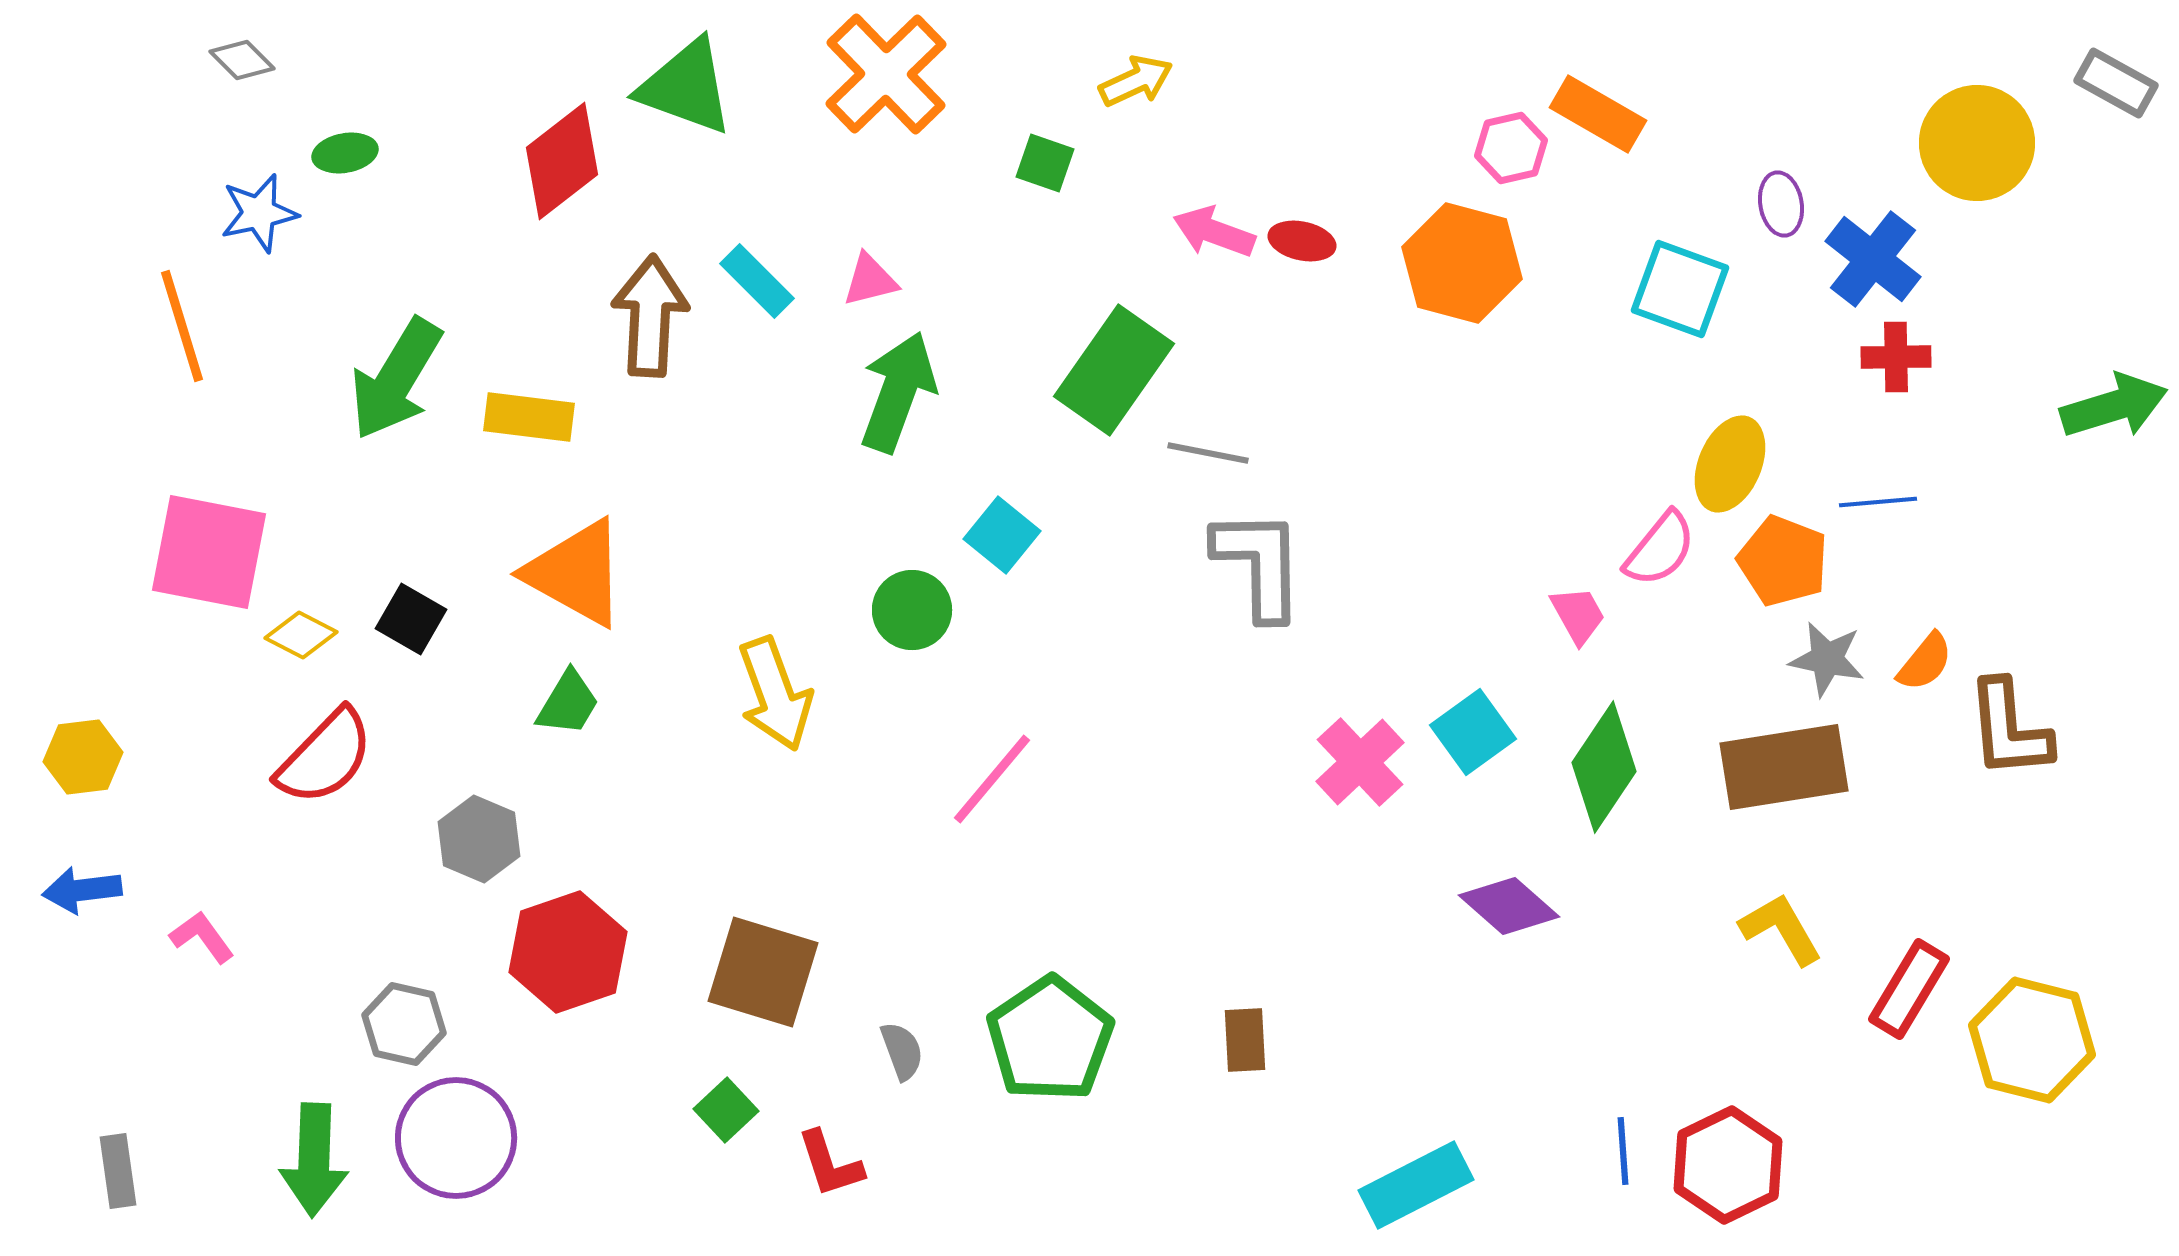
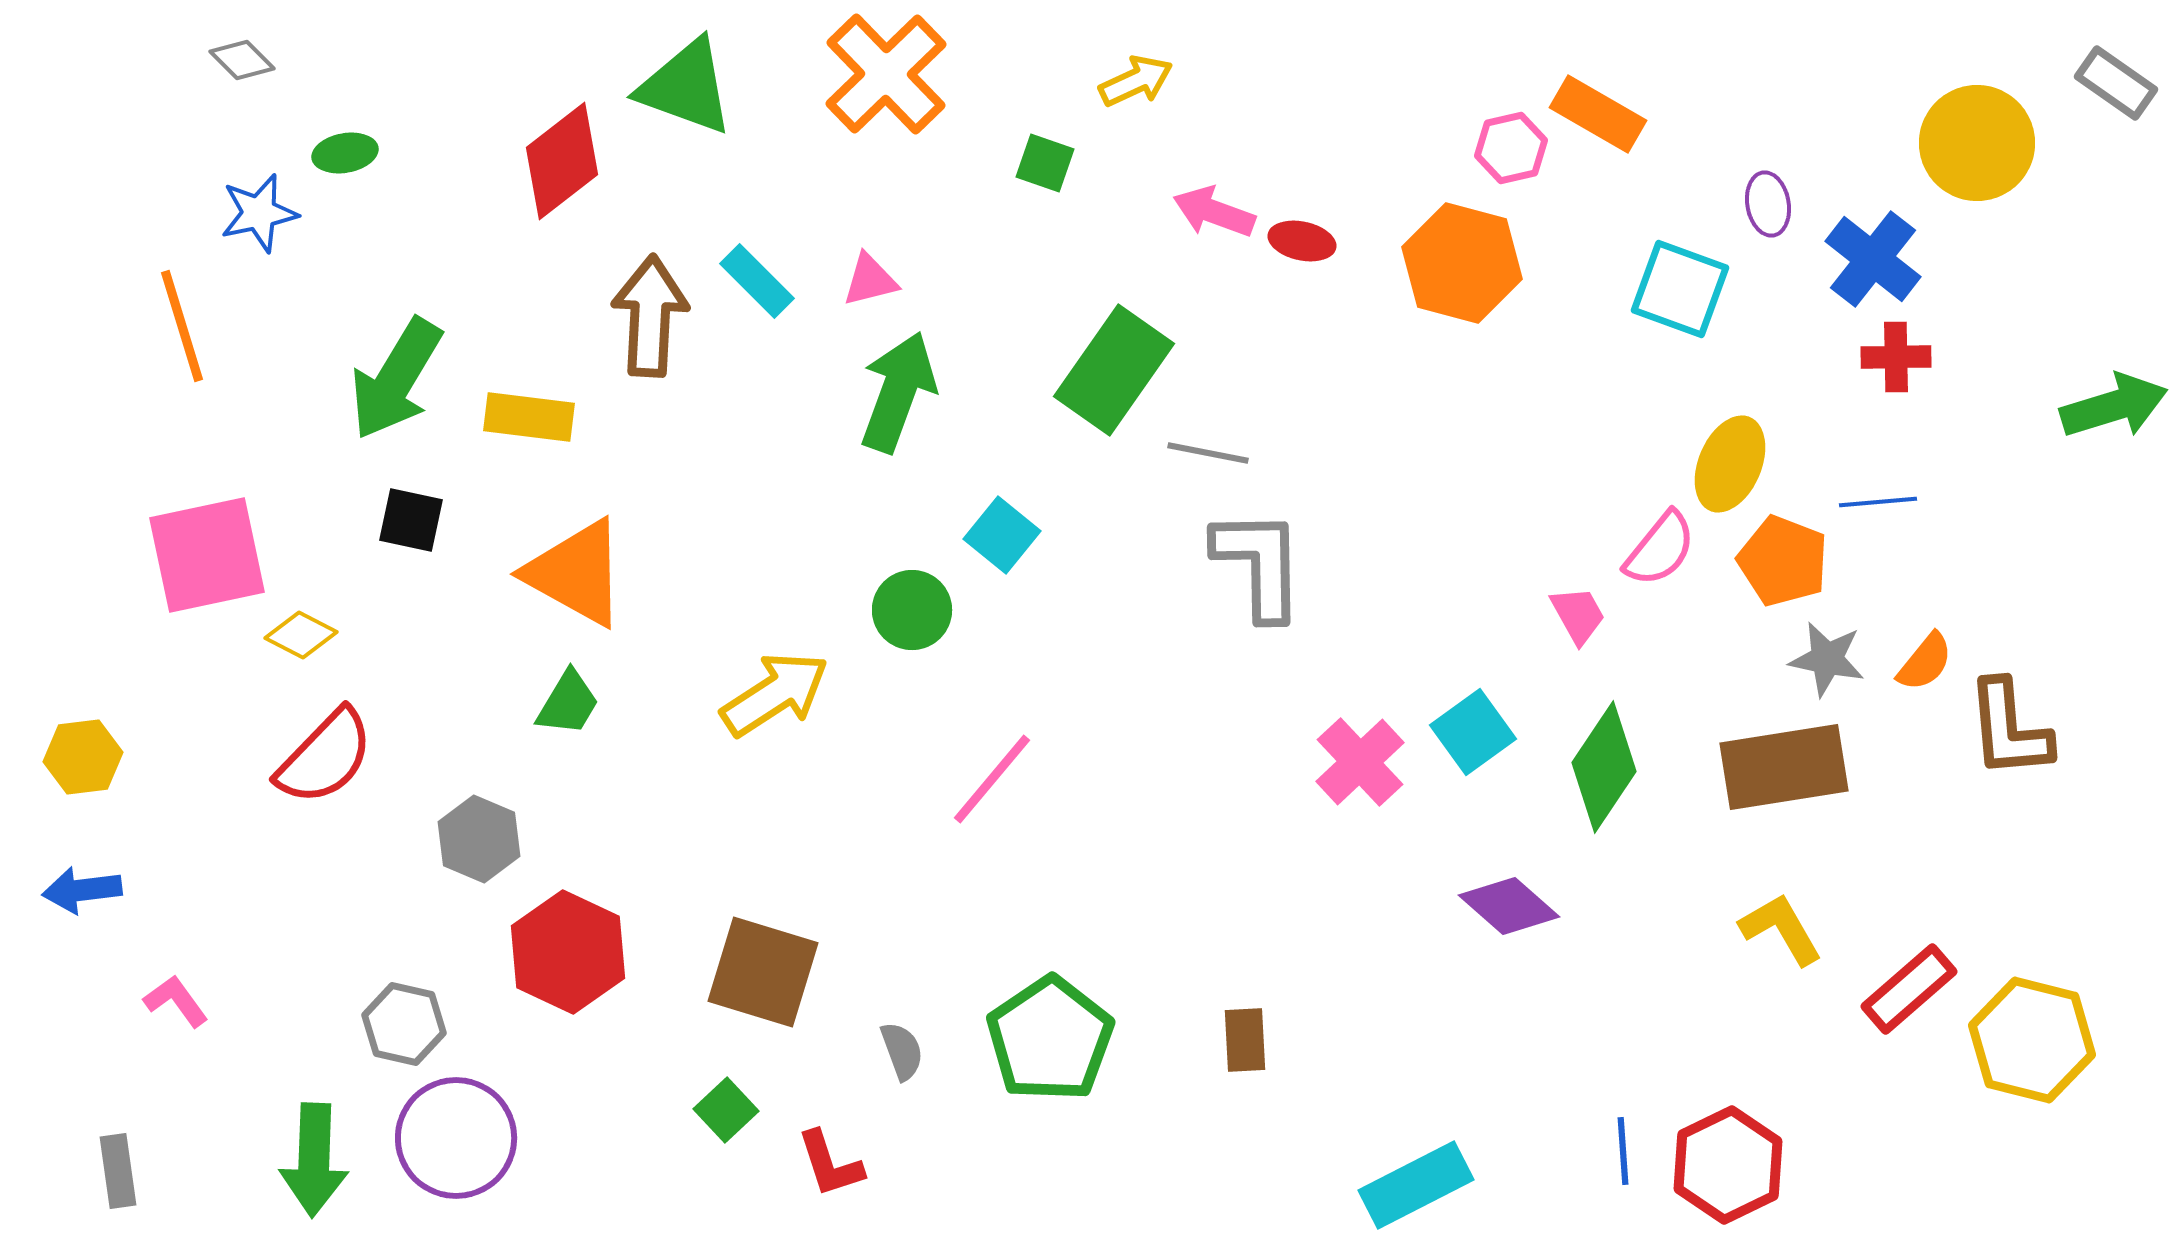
gray rectangle at (2116, 83): rotated 6 degrees clockwise
purple ellipse at (1781, 204): moved 13 px left
pink arrow at (1214, 232): moved 20 px up
pink square at (209, 552): moved 2 px left, 3 px down; rotated 23 degrees counterclockwise
black square at (411, 619): moved 99 px up; rotated 18 degrees counterclockwise
yellow arrow at (775, 694): rotated 103 degrees counterclockwise
pink L-shape at (202, 937): moved 26 px left, 64 px down
red hexagon at (568, 952): rotated 16 degrees counterclockwise
red rectangle at (1909, 989): rotated 18 degrees clockwise
